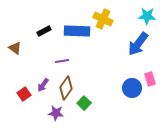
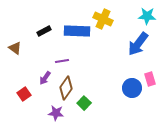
purple arrow: moved 2 px right, 7 px up
